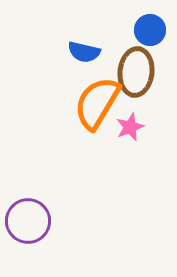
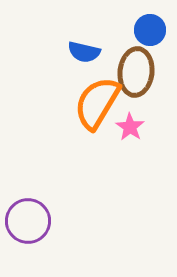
pink star: rotated 16 degrees counterclockwise
